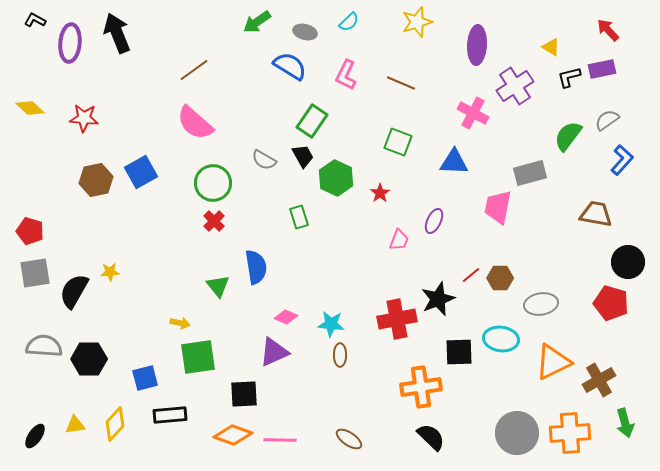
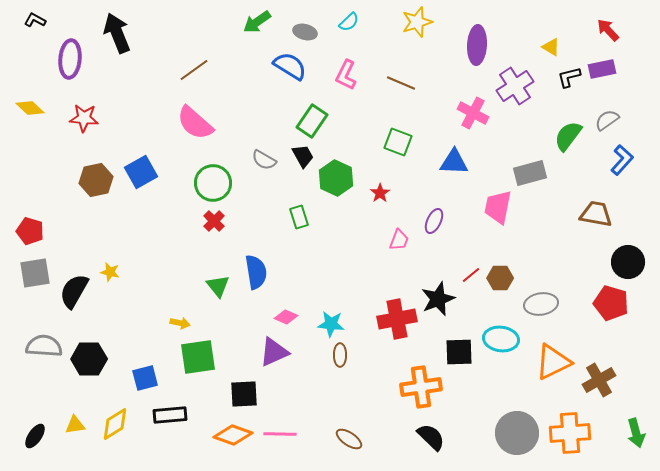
purple ellipse at (70, 43): moved 16 px down
blue semicircle at (256, 267): moved 5 px down
yellow star at (110, 272): rotated 18 degrees clockwise
green arrow at (625, 423): moved 11 px right, 10 px down
yellow diamond at (115, 424): rotated 16 degrees clockwise
pink line at (280, 440): moved 6 px up
